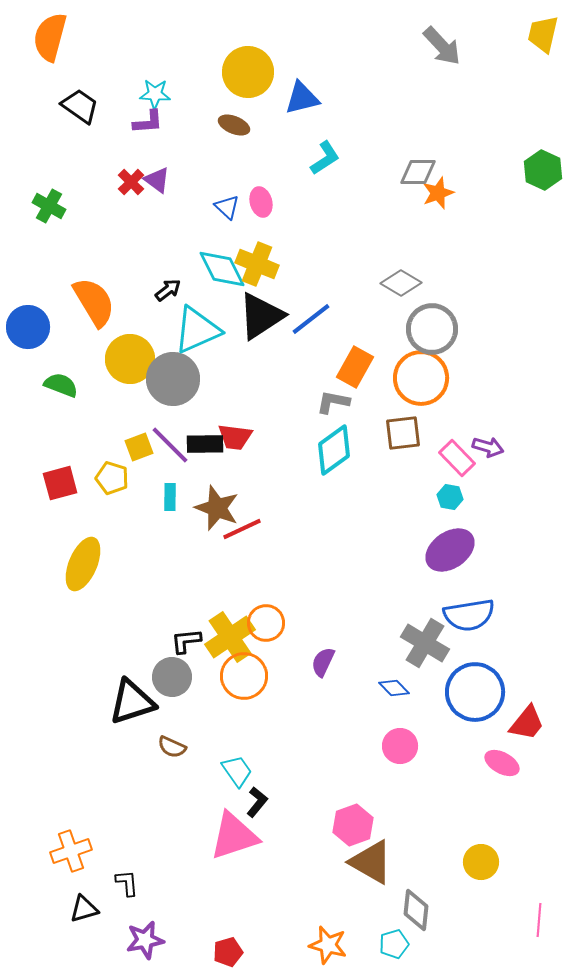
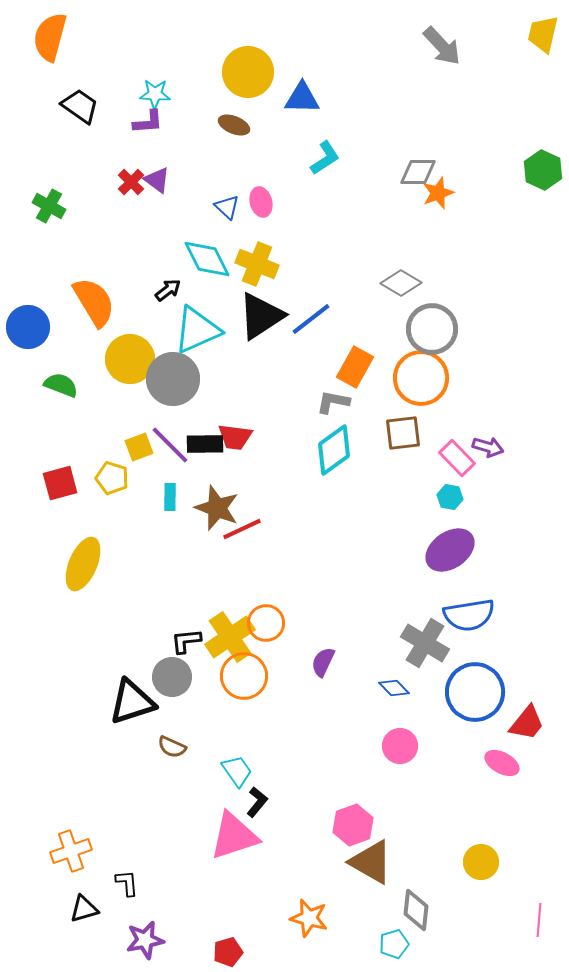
blue triangle at (302, 98): rotated 15 degrees clockwise
cyan diamond at (222, 269): moved 15 px left, 10 px up
orange star at (328, 945): moved 19 px left, 27 px up
